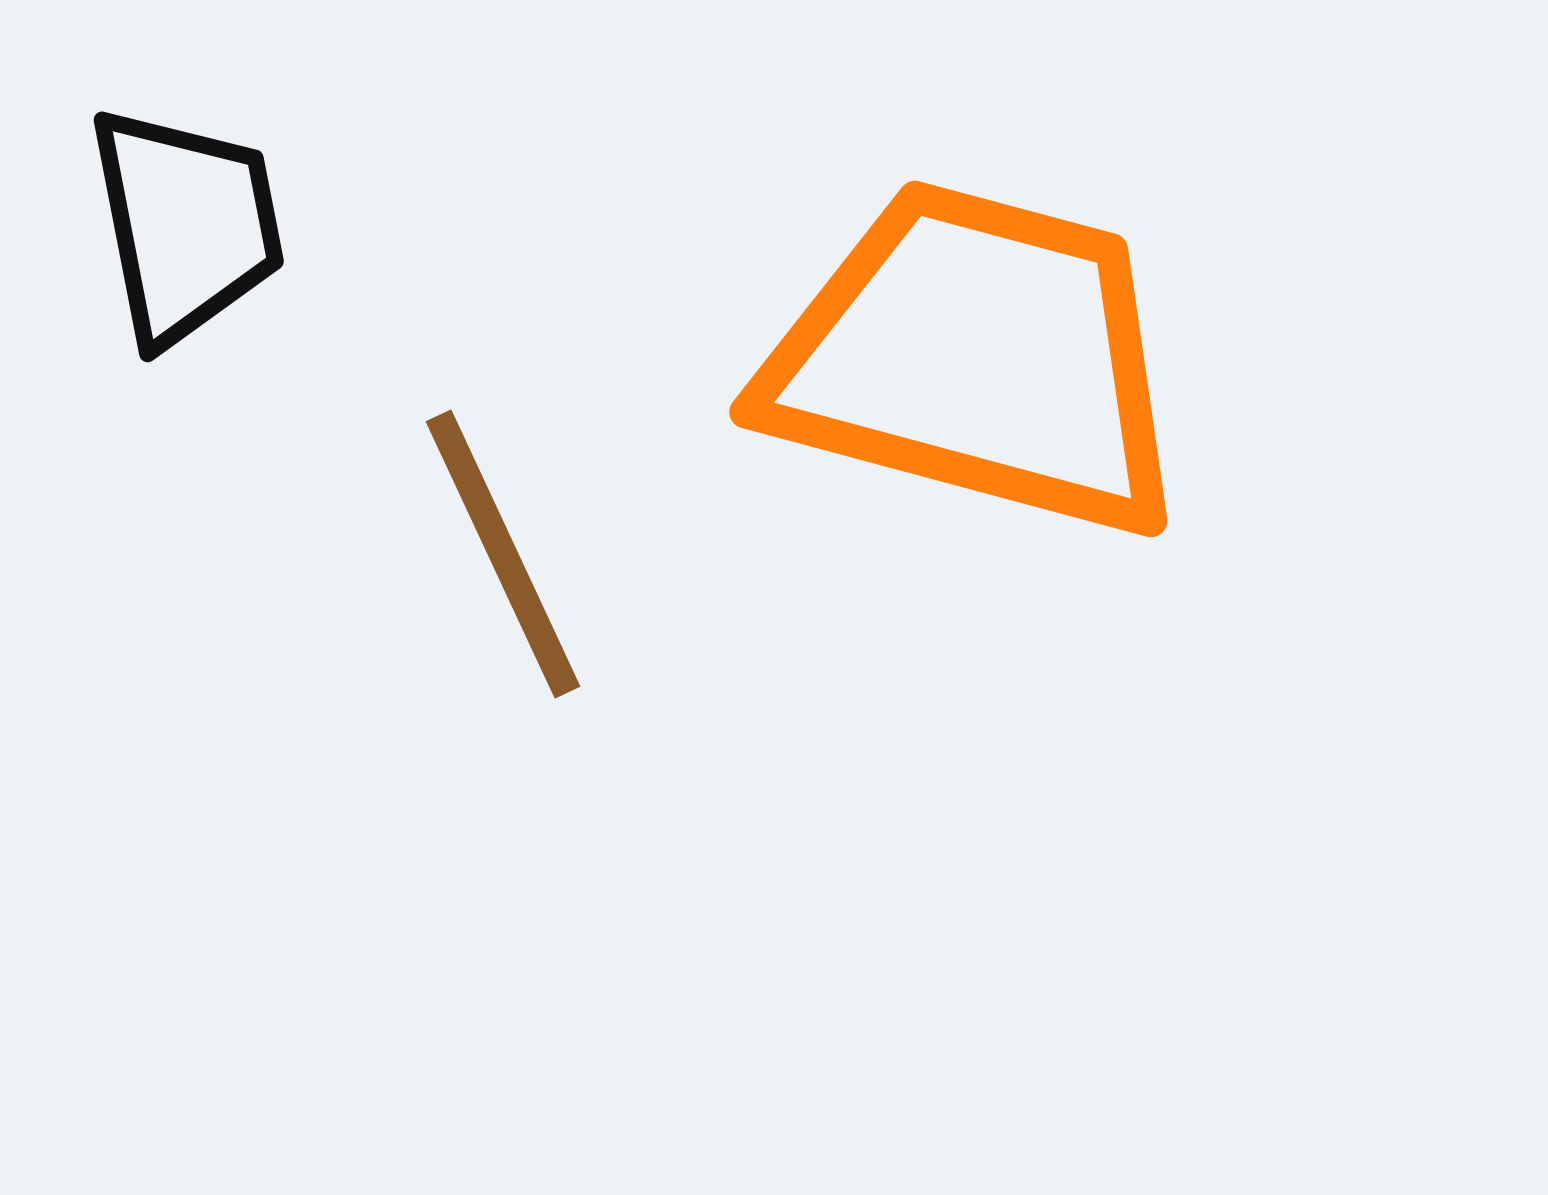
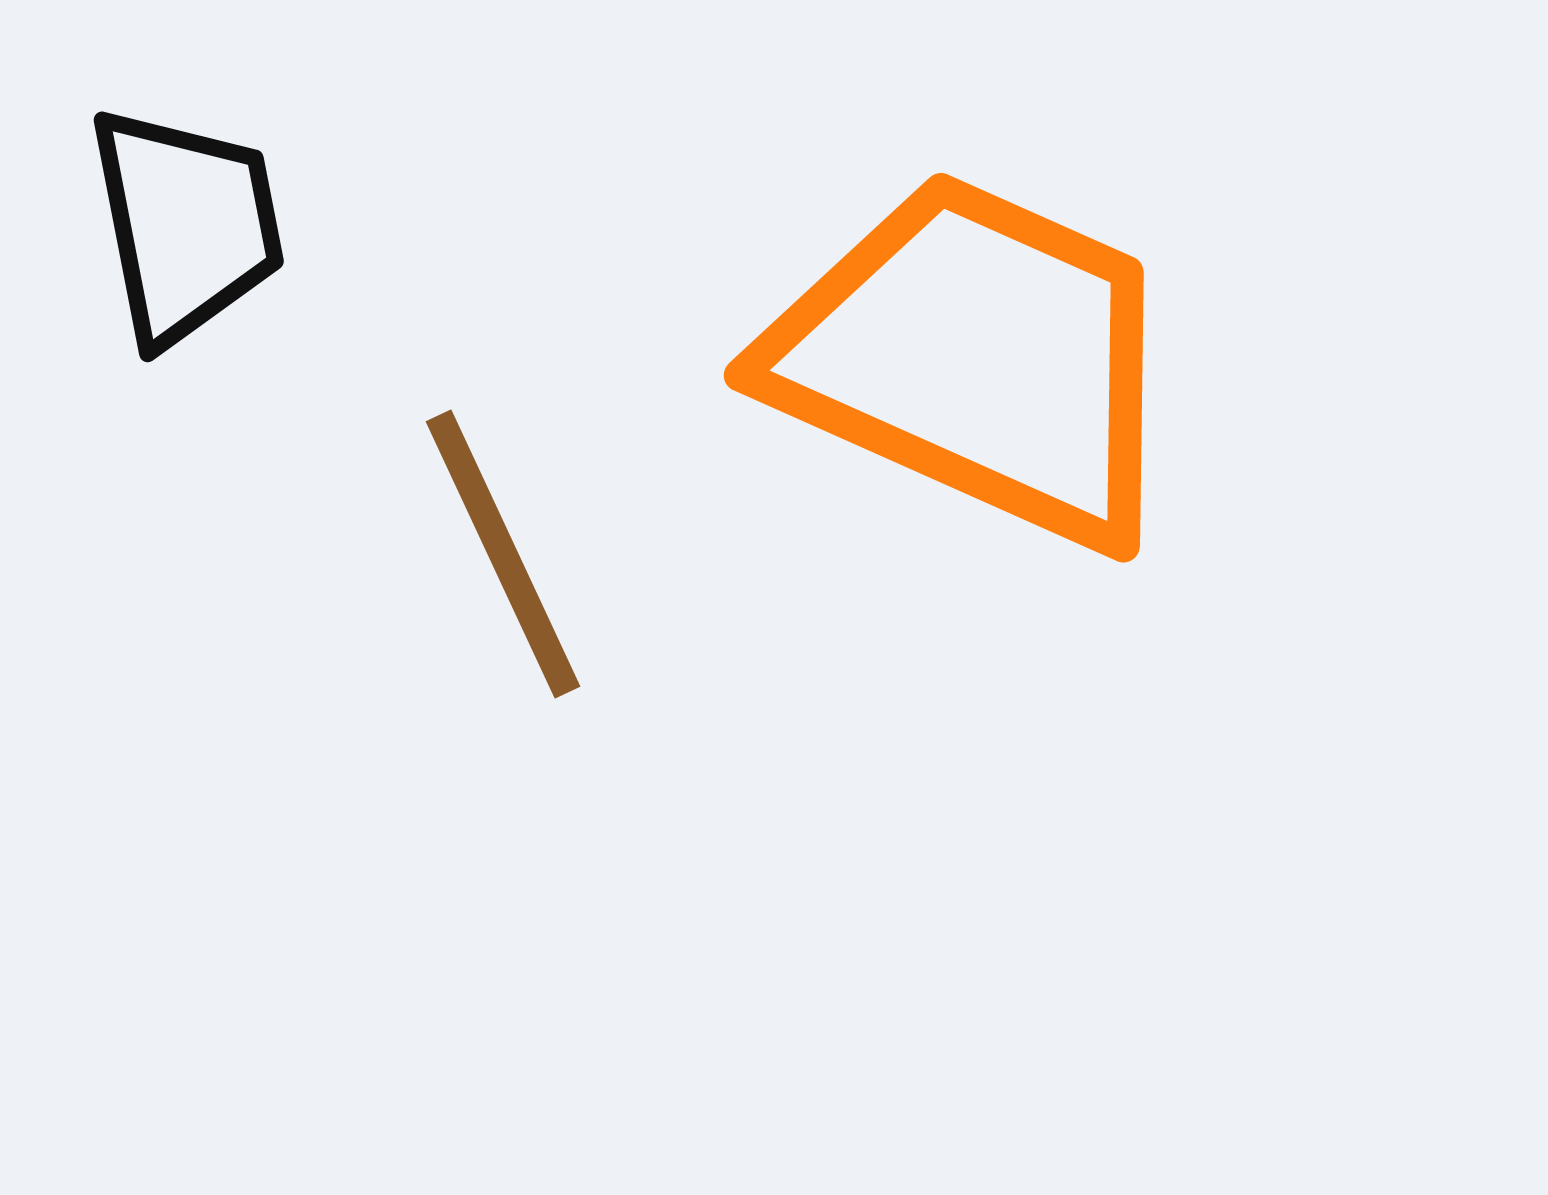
orange trapezoid: rotated 9 degrees clockwise
